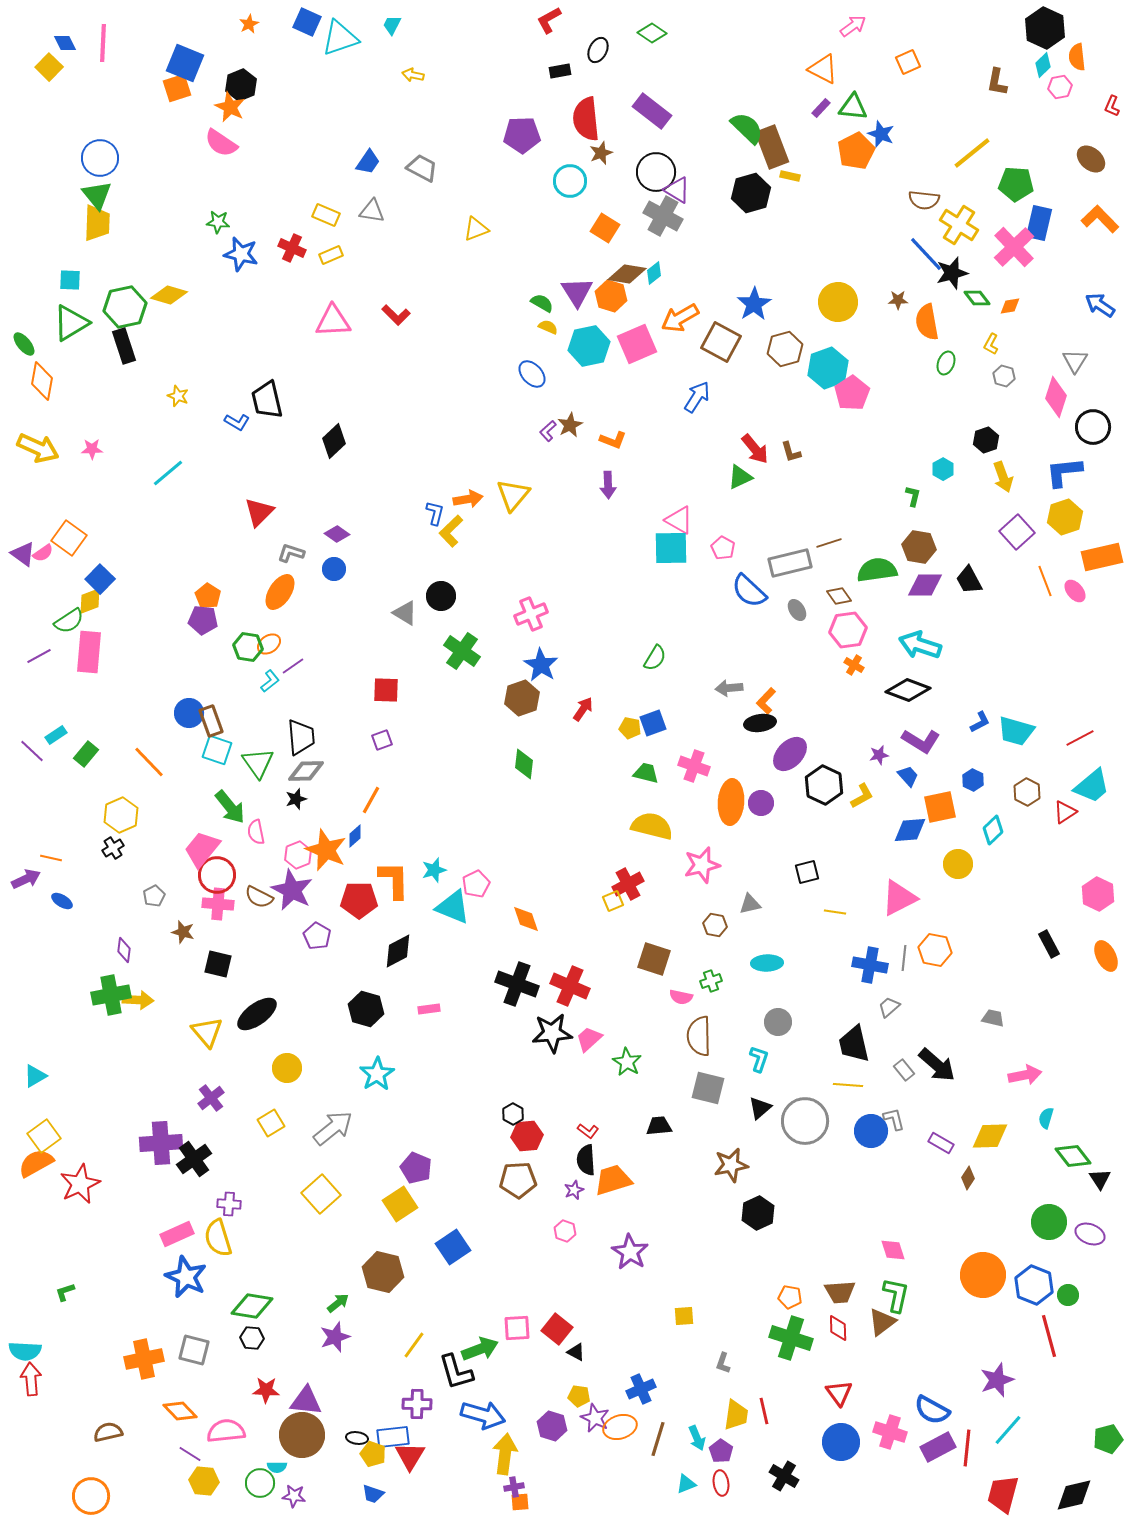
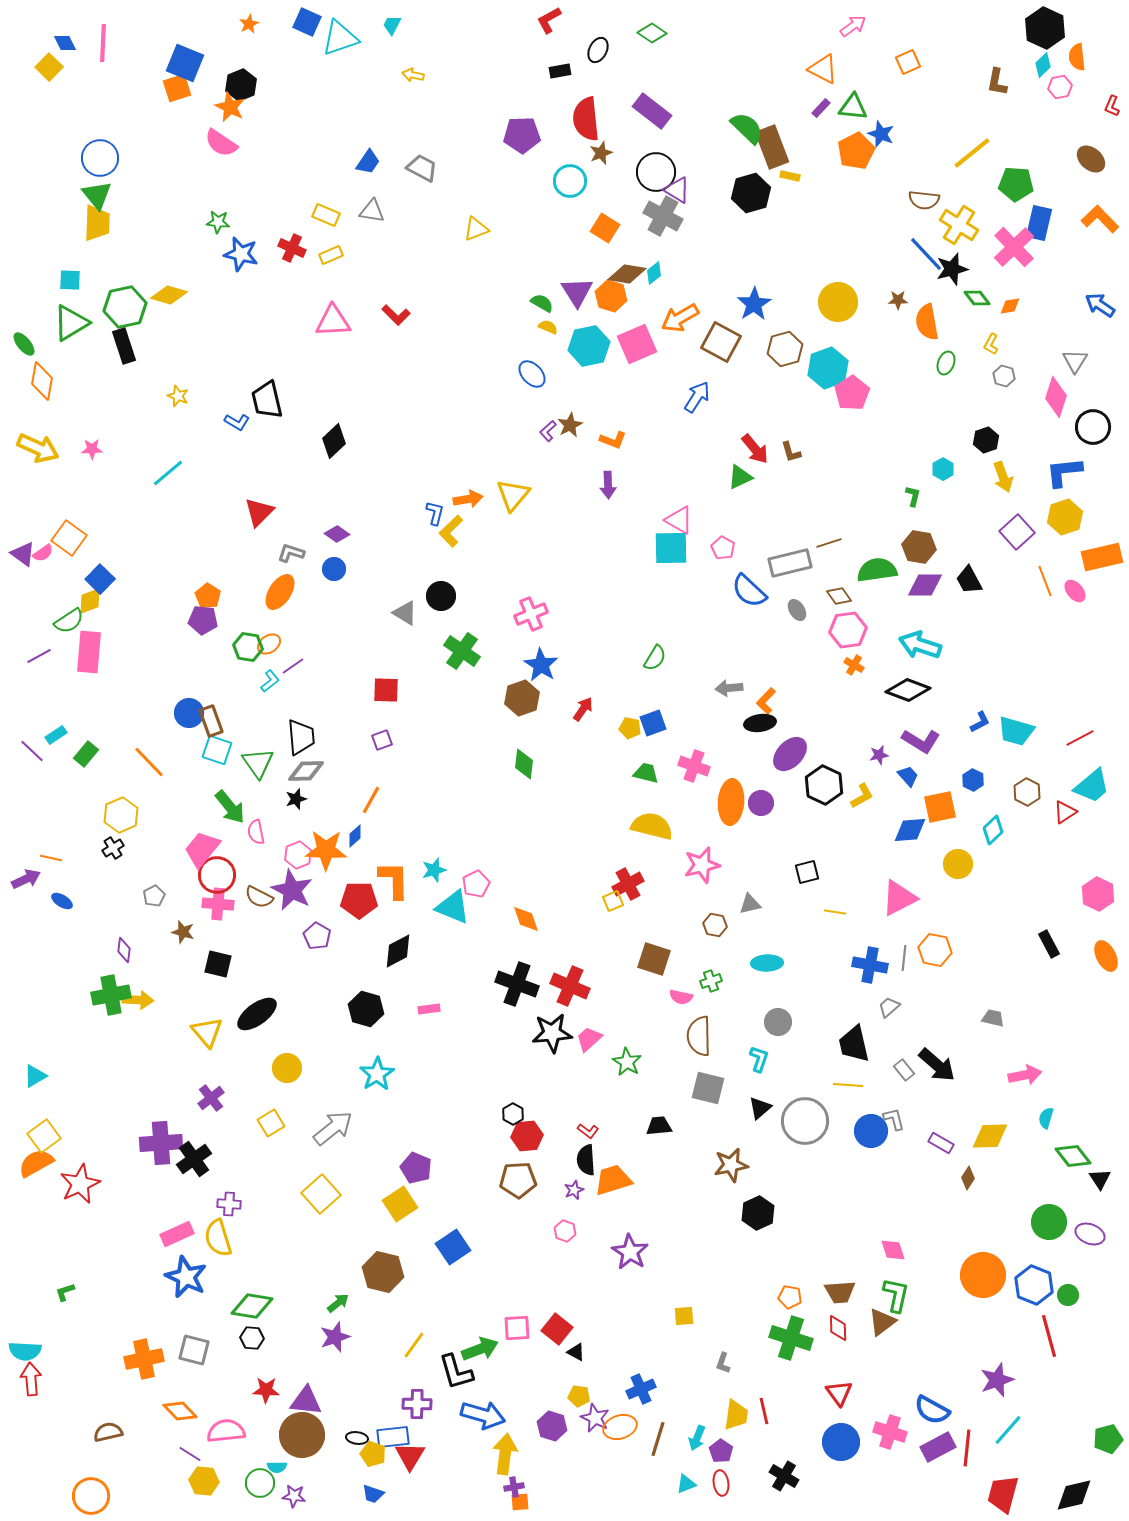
black star at (952, 273): moved 4 px up
orange star at (326, 850): rotated 21 degrees counterclockwise
cyan arrow at (697, 1438): rotated 45 degrees clockwise
